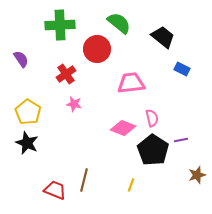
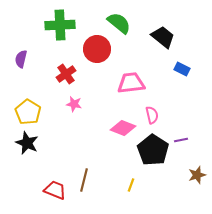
purple semicircle: rotated 132 degrees counterclockwise
pink semicircle: moved 3 px up
